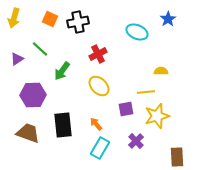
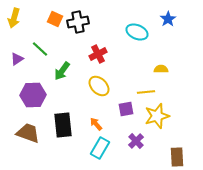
orange square: moved 5 px right
yellow semicircle: moved 2 px up
